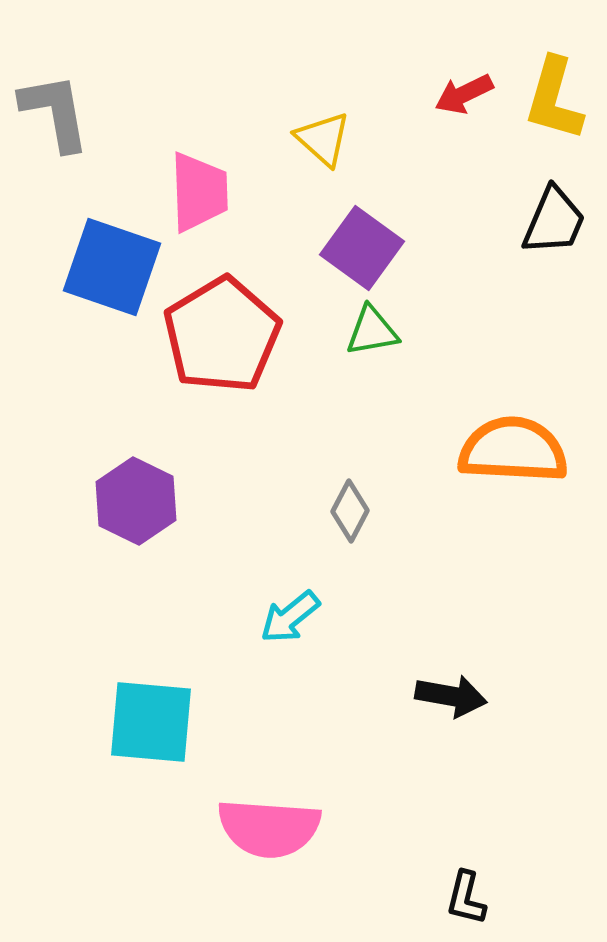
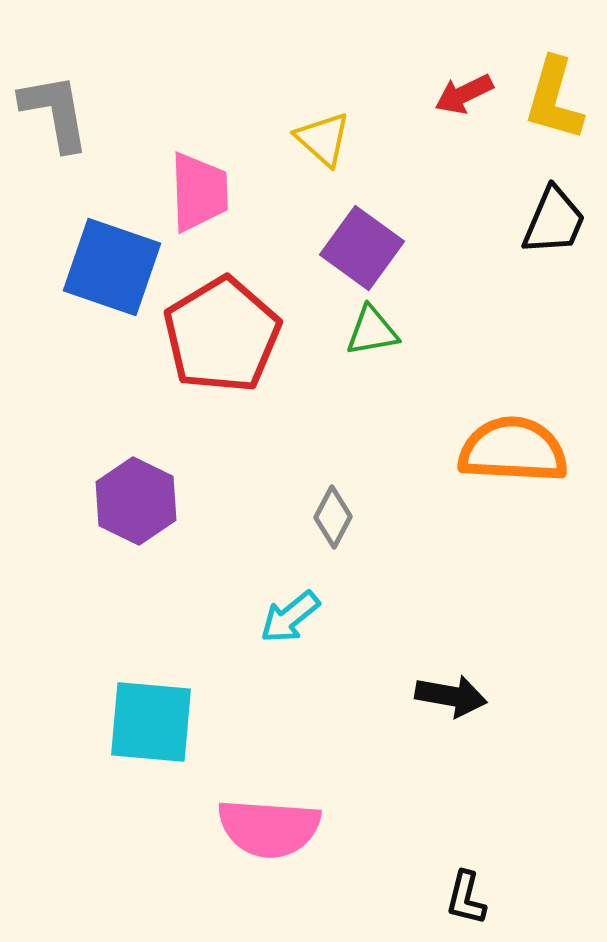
gray diamond: moved 17 px left, 6 px down
